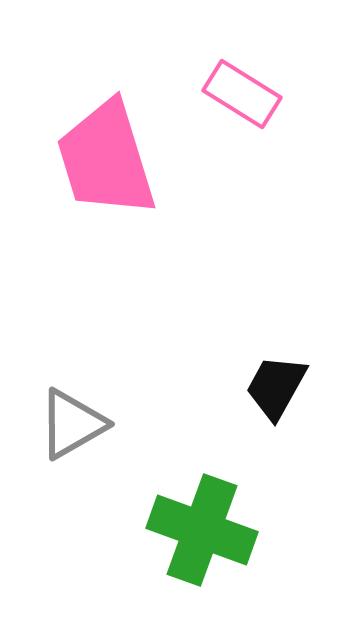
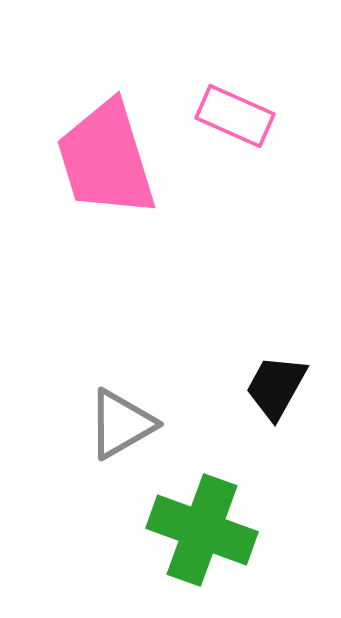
pink rectangle: moved 7 px left, 22 px down; rotated 8 degrees counterclockwise
gray triangle: moved 49 px right
